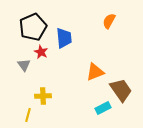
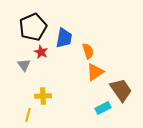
orange semicircle: moved 21 px left, 30 px down; rotated 133 degrees clockwise
blue trapezoid: rotated 15 degrees clockwise
orange triangle: rotated 12 degrees counterclockwise
